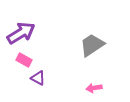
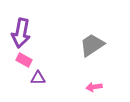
purple arrow: rotated 132 degrees clockwise
purple triangle: rotated 28 degrees counterclockwise
pink arrow: moved 1 px up
